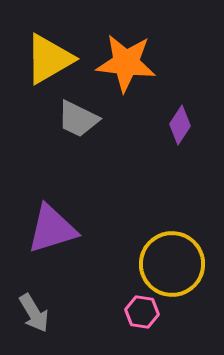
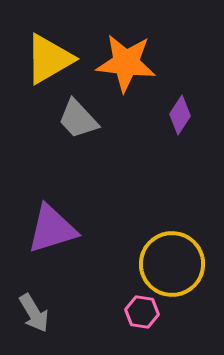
gray trapezoid: rotated 21 degrees clockwise
purple diamond: moved 10 px up
